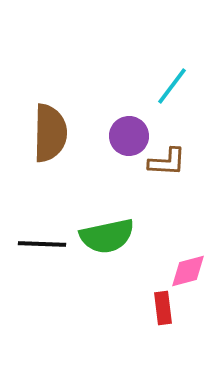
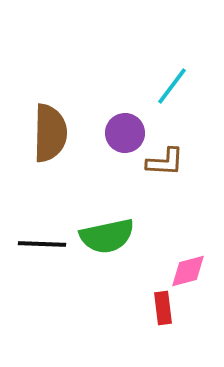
purple circle: moved 4 px left, 3 px up
brown L-shape: moved 2 px left
